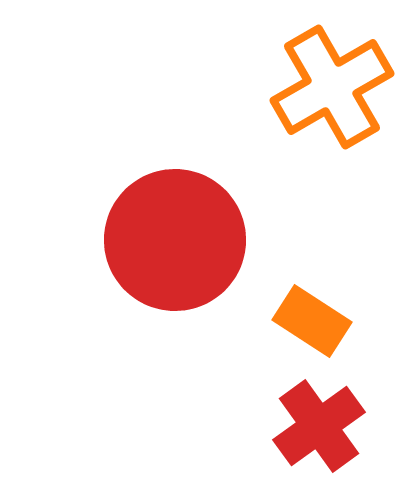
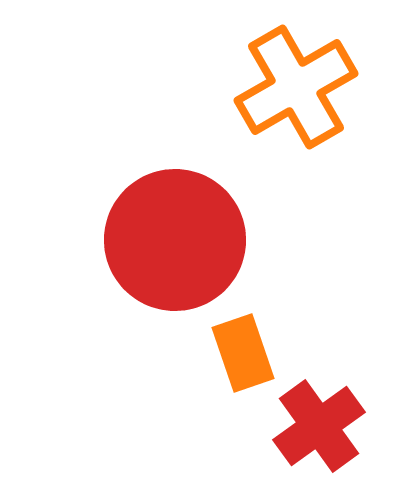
orange cross: moved 36 px left
orange rectangle: moved 69 px left, 32 px down; rotated 38 degrees clockwise
